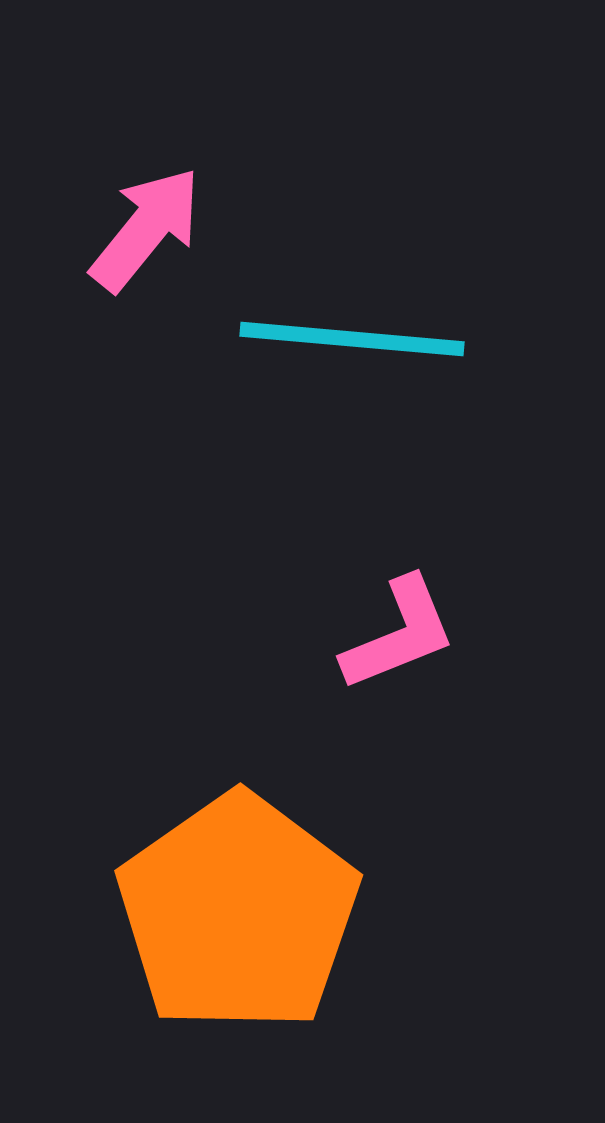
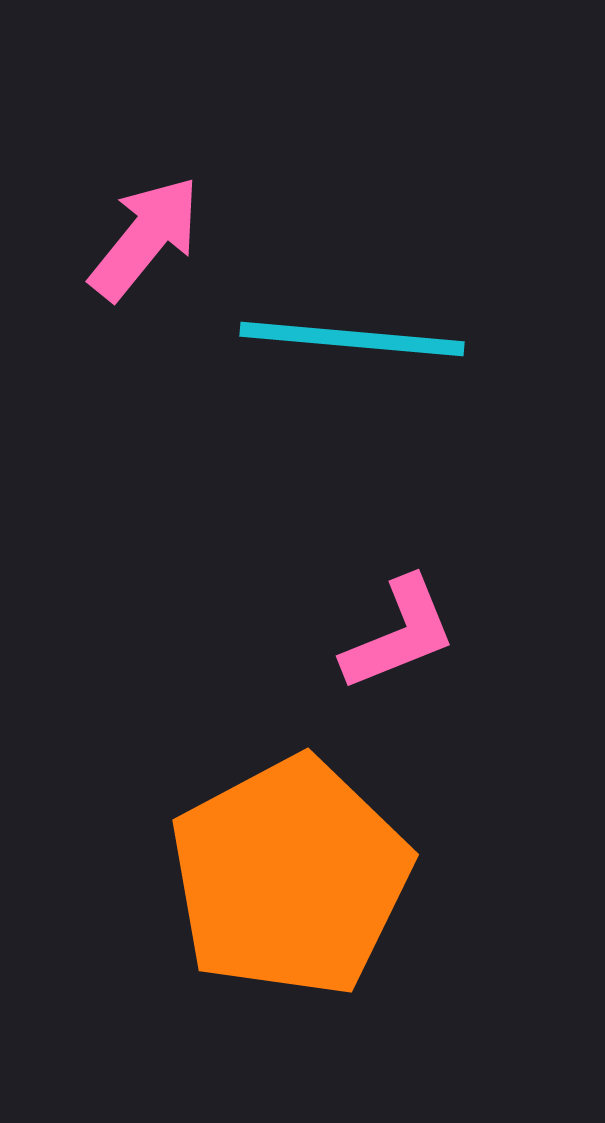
pink arrow: moved 1 px left, 9 px down
orange pentagon: moved 52 px right, 36 px up; rotated 7 degrees clockwise
